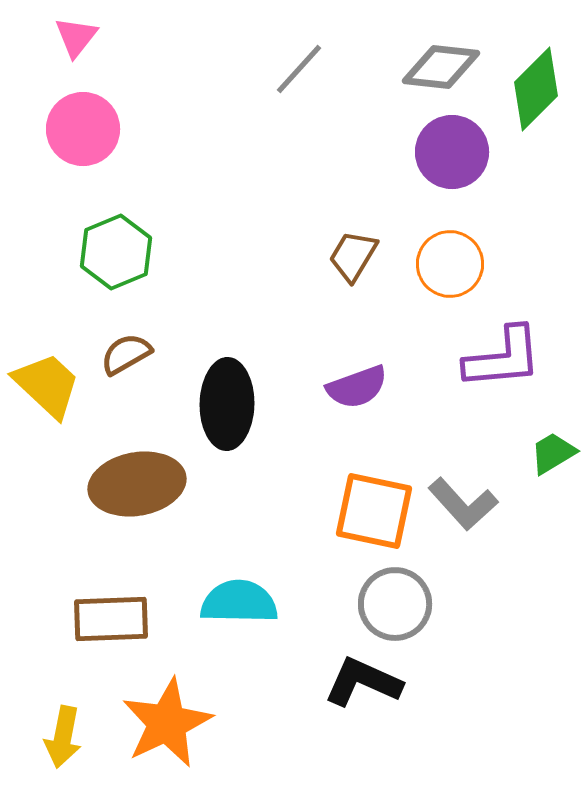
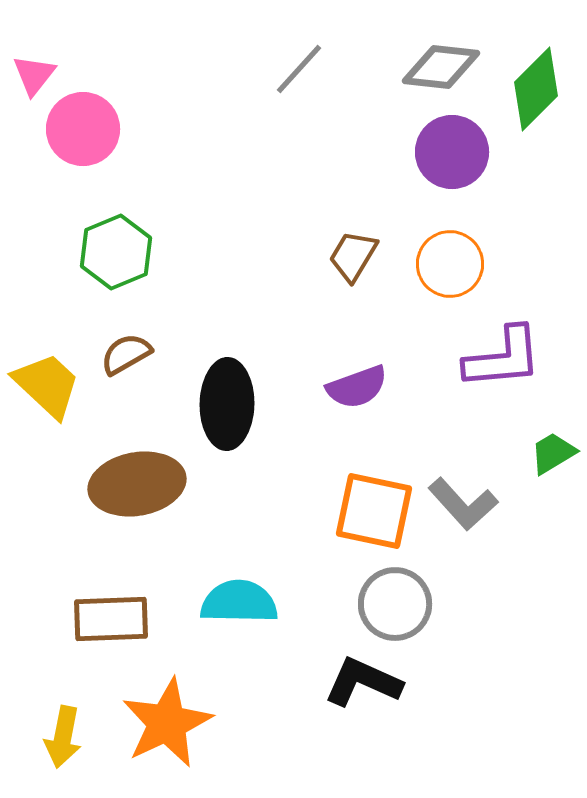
pink triangle: moved 42 px left, 38 px down
